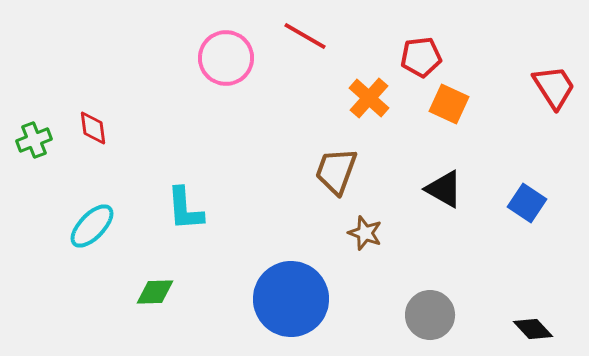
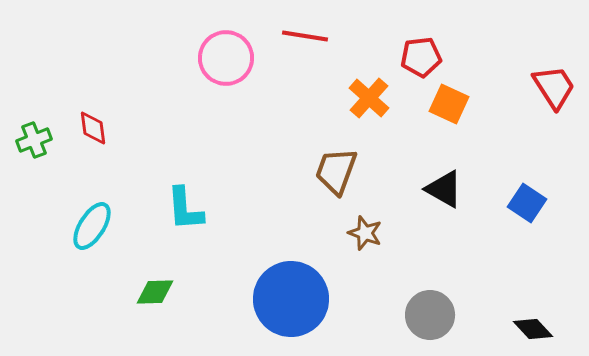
red line: rotated 21 degrees counterclockwise
cyan ellipse: rotated 12 degrees counterclockwise
